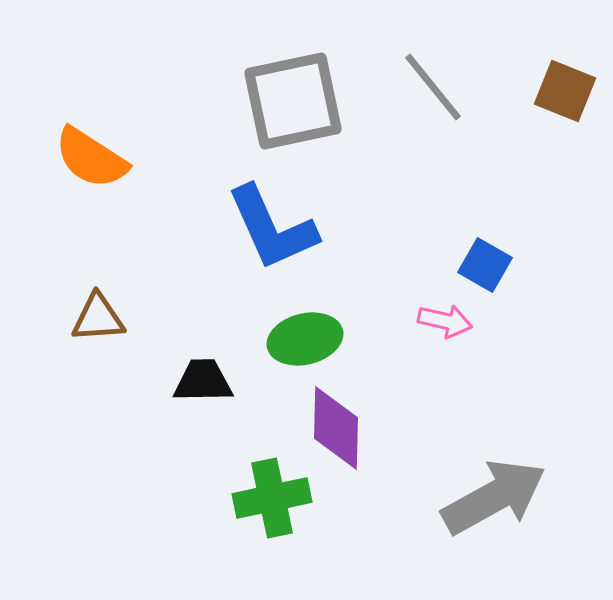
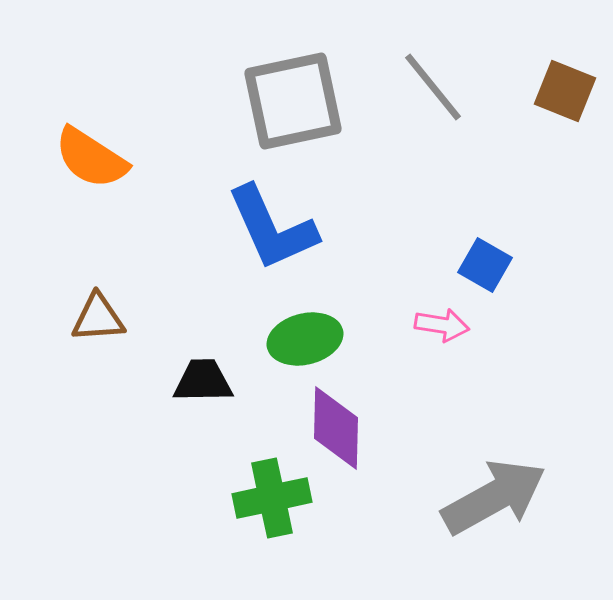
pink arrow: moved 3 px left, 4 px down; rotated 4 degrees counterclockwise
